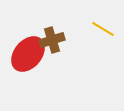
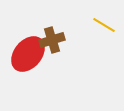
yellow line: moved 1 px right, 4 px up
